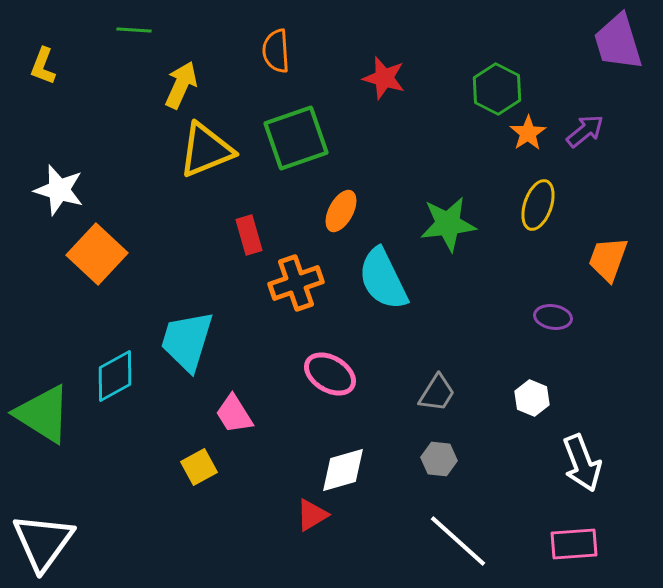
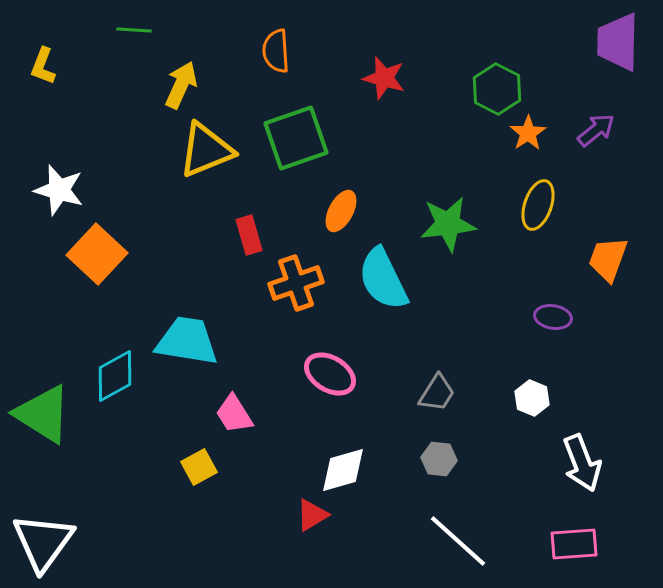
purple trapezoid: rotated 18 degrees clockwise
purple arrow: moved 11 px right, 1 px up
cyan trapezoid: rotated 82 degrees clockwise
